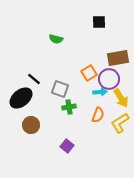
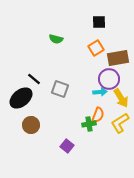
orange square: moved 7 px right, 25 px up
green cross: moved 20 px right, 17 px down
